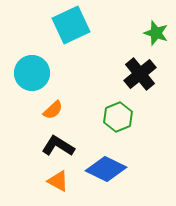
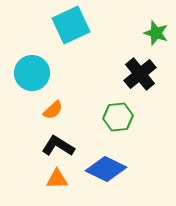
green hexagon: rotated 16 degrees clockwise
orange triangle: moved 1 px left, 2 px up; rotated 30 degrees counterclockwise
